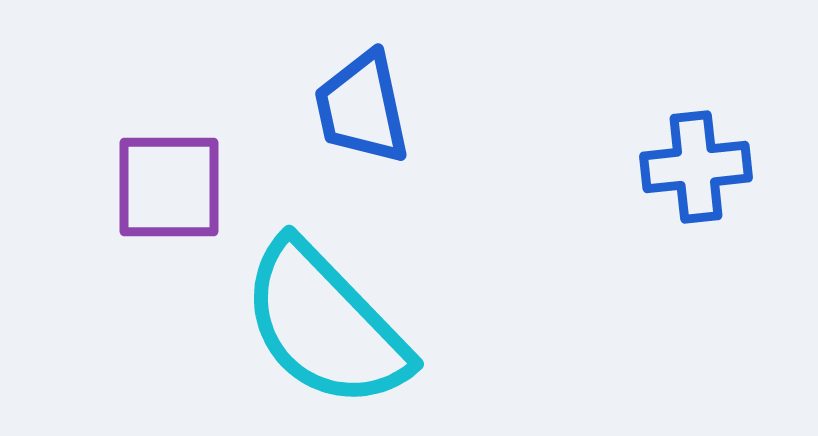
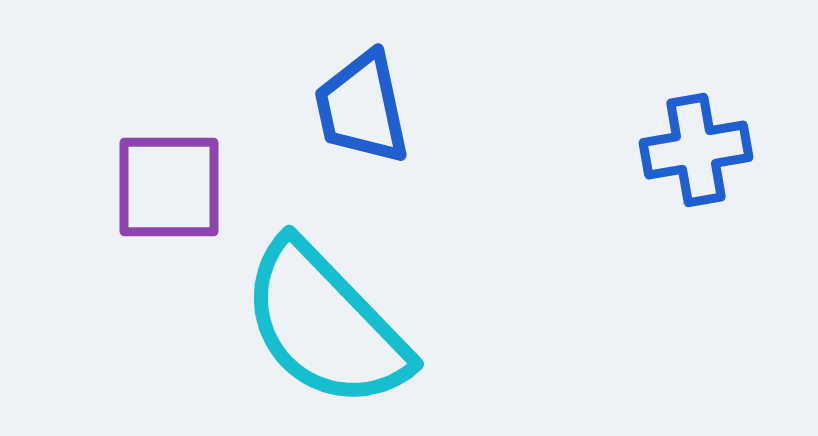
blue cross: moved 17 px up; rotated 4 degrees counterclockwise
